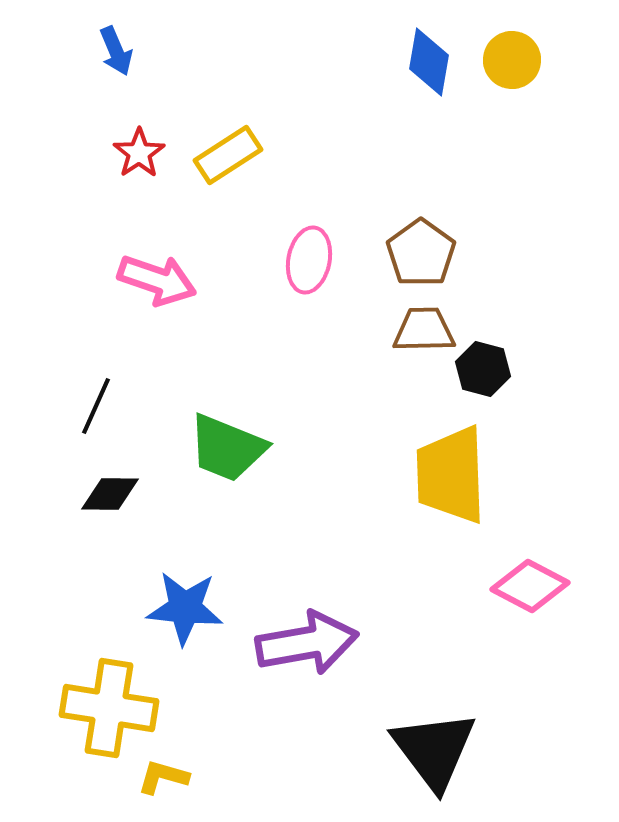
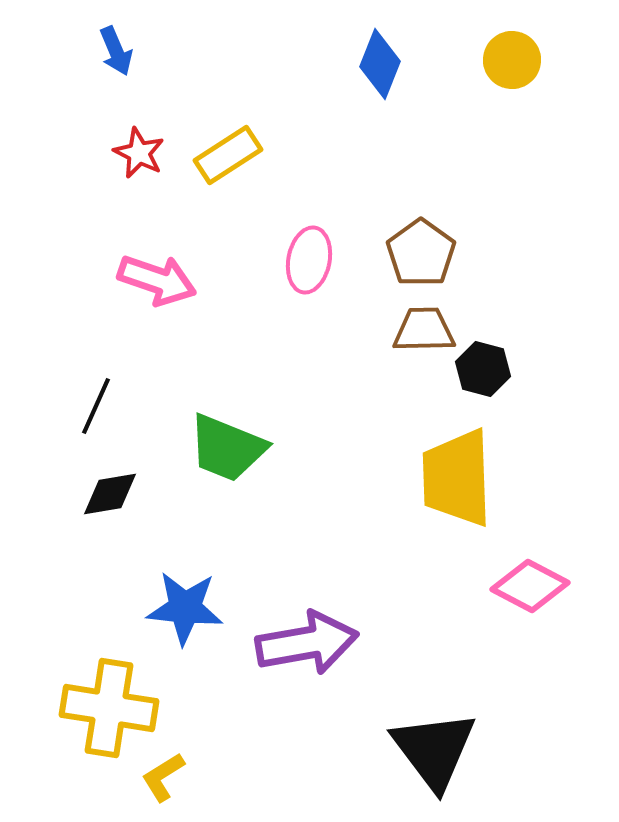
blue diamond: moved 49 px left, 2 px down; rotated 12 degrees clockwise
red star: rotated 12 degrees counterclockwise
yellow trapezoid: moved 6 px right, 3 px down
black diamond: rotated 10 degrees counterclockwise
yellow L-shape: rotated 48 degrees counterclockwise
